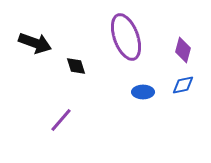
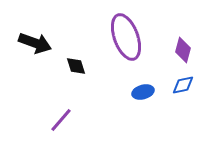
blue ellipse: rotated 15 degrees counterclockwise
